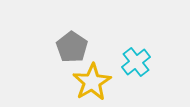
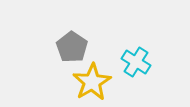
cyan cross: rotated 20 degrees counterclockwise
